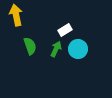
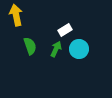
cyan circle: moved 1 px right
